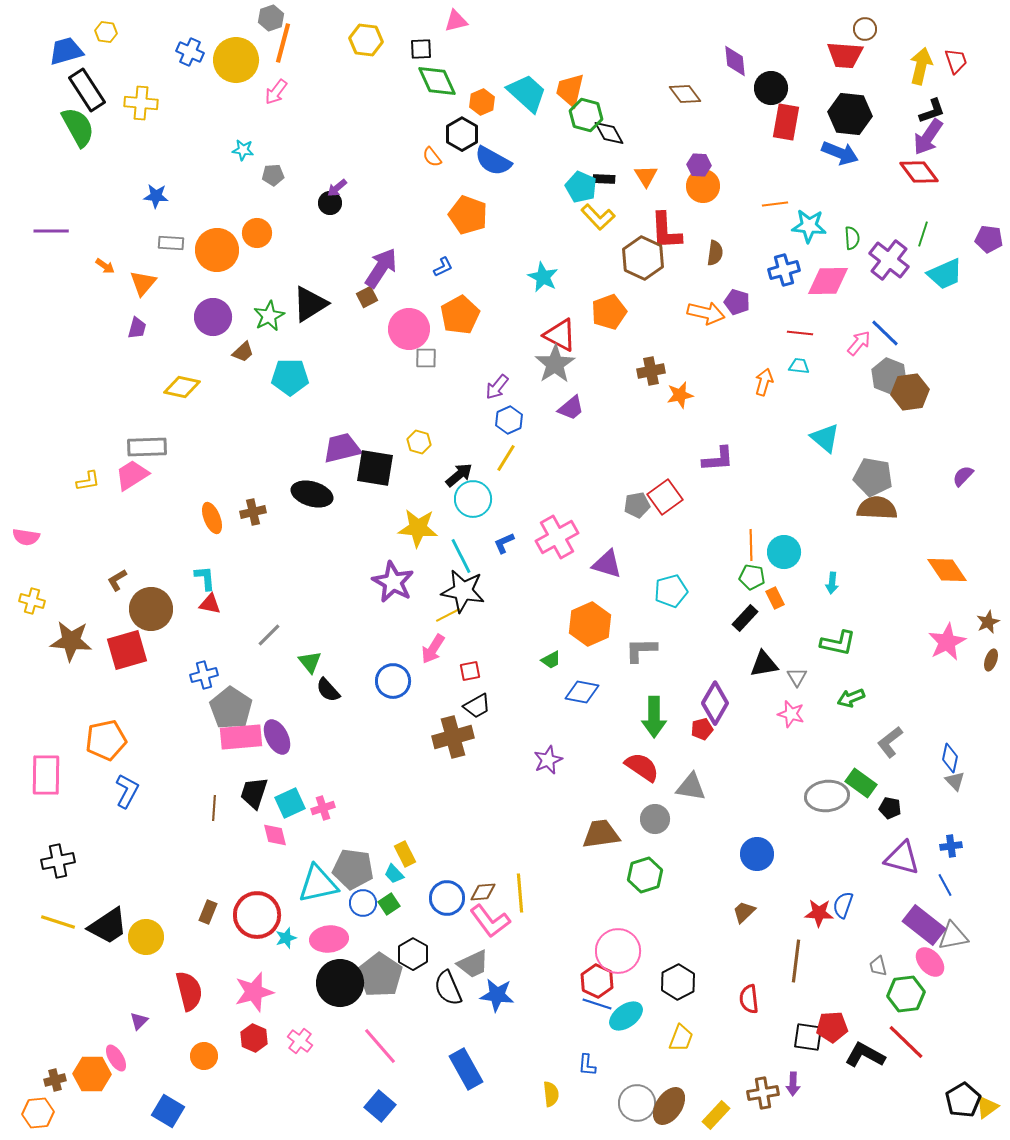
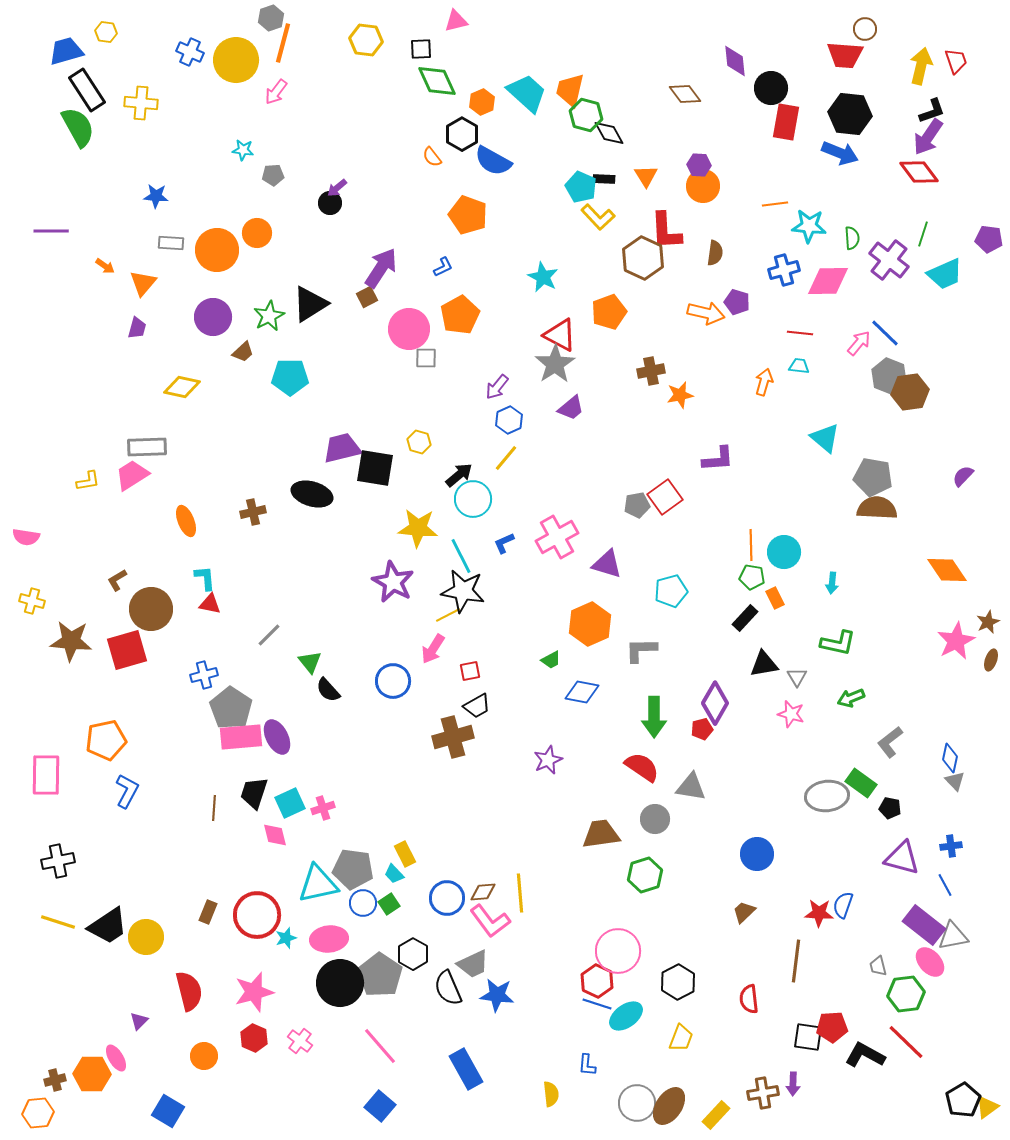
yellow line at (506, 458): rotated 8 degrees clockwise
orange ellipse at (212, 518): moved 26 px left, 3 px down
pink star at (947, 642): moved 9 px right, 1 px up
